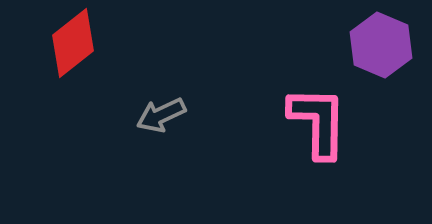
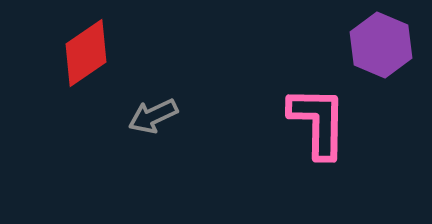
red diamond: moved 13 px right, 10 px down; rotated 4 degrees clockwise
gray arrow: moved 8 px left, 1 px down
